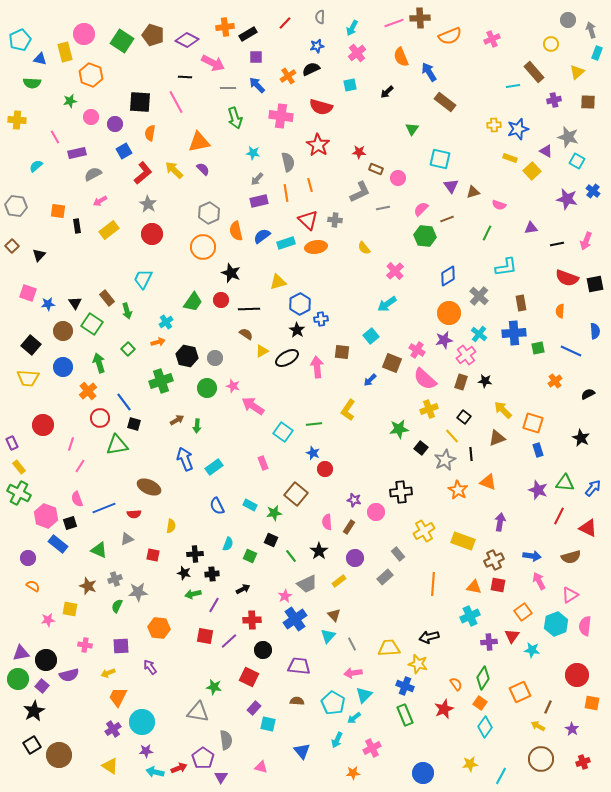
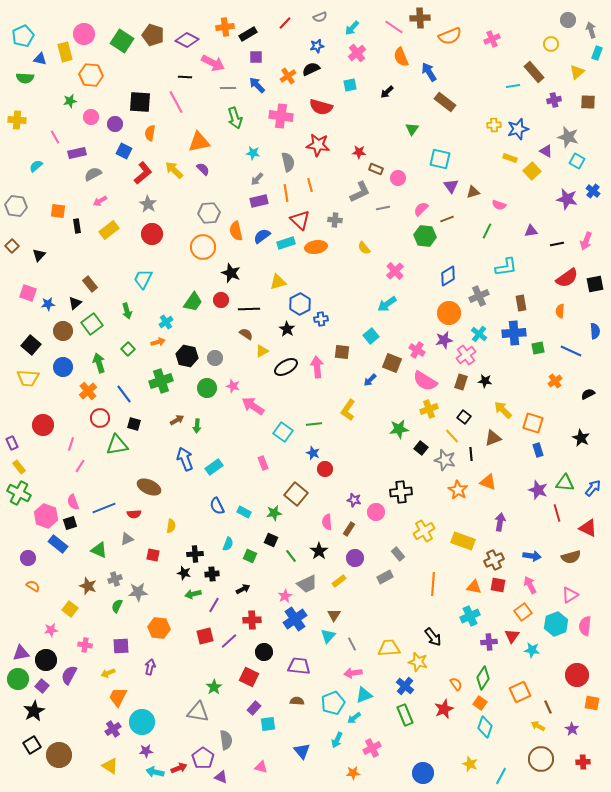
gray semicircle at (320, 17): rotated 112 degrees counterclockwise
pink line at (394, 23): moved 4 px down; rotated 54 degrees clockwise
cyan arrow at (352, 28): rotated 14 degrees clockwise
cyan pentagon at (20, 40): moved 3 px right, 4 px up
orange hexagon at (91, 75): rotated 15 degrees counterclockwise
green semicircle at (32, 83): moved 7 px left, 5 px up
red star at (318, 145): rotated 25 degrees counterclockwise
blue square at (124, 151): rotated 35 degrees counterclockwise
gray hexagon at (209, 213): rotated 20 degrees clockwise
red triangle at (308, 220): moved 8 px left
purple triangle at (531, 228): moved 3 px down
green line at (487, 233): moved 2 px up
red semicircle at (567, 278): rotated 55 degrees counterclockwise
gray cross at (479, 296): rotated 24 degrees clockwise
brown rectangle at (107, 298): moved 17 px left, 14 px up
black triangle at (75, 303): rotated 24 degrees clockwise
green square at (92, 324): rotated 20 degrees clockwise
black star at (297, 330): moved 10 px left, 1 px up
black ellipse at (287, 358): moved 1 px left, 9 px down
pink semicircle at (425, 379): moved 2 px down; rotated 10 degrees counterclockwise
blue line at (124, 402): moved 8 px up
brown triangle at (497, 438): moved 4 px left
gray star at (445, 460): rotated 30 degrees counterclockwise
pink semicircle at (77, 499): moved 4 px left, 3 px down
cyan rectangle at (250, 505): moved 6 px left, 7 px down
red line at (559, 516): moved 2 px left, 3 px up; rotated 42 degrees counterclockwise
brown rectangle at (349, 527): moved 2 px down
gray rectangle at (385, 577): rotated 14 degrees clockwise
pink arrow at (539, 581): moved 9 px left, 4 px down
yellow square at (70, 609): rotated 28 degrees clockwise
brown triangle at (334, 615): rotated 16 degrees clockwise
pink star at (48, 620): moved 3 px right, 10 px down
red square at (205, 636): rotated 24 degrees counterclockwise
black arrow at (429, 637): moved 4 px right; rotated 114 degrees counterclockwise
black circle at (263, 650): moved 1 px right, 2 px down
yellow star at (418, 664): moved 2 px up
purple arrow at (150, 667): rotated 49 degrees clockwise
purple semicircle at (69, 675): rotated 132 degrees clockwise
blue cross at (405, 686): rotated 18 degrees clockwise
green star at (214, 687): rotated 28 degrees clockwise
cyan triangle at (364, 695): rotated 24 degrees clockwise
cyan pentagon at (333, 703): rotated 20 degrees clockwise
brown line at (548, 707): rotated 48 degrees counterclockwise
cyan square at (268, 724): rotated 21 degrees counterclockwise
cyan diamond at (485, 727): rotated 15 degrees counterclockwise
red cross at (583, 762): rotated 16 degrees clockwise
yellow star at (470, 764): rotated 28 degrees clockwise
purple triangle at (221, 777): rotated 40 degrees counterclockwise
